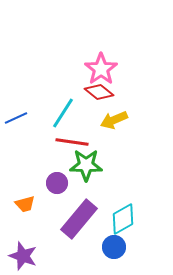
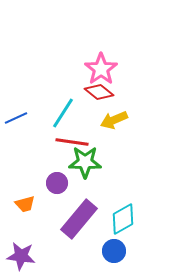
green star: moved 1 px left, 3 px up
blue circle: moved 4 px down
purple star: moved 2 px left; rotated 12 degrees counterclockwise
